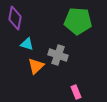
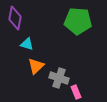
gray cross: moved 1 px right, 23 px down
